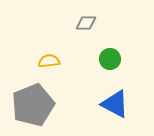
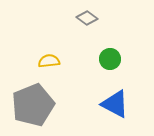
gray diamond: moved 1 px right, 5 px up; rotated 35 degrees clockwise
